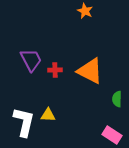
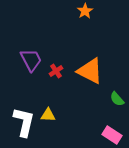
orange star: rotated 14 degrees clockwise
red cross: moved 1 px right, 1 px down; rotated 32 degrees counterclockwise
green semicircle: rotated 42 degrees counterclockwise
